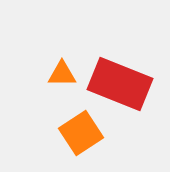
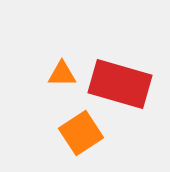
red rectangle: rotated 6 degrees counterclockwise
